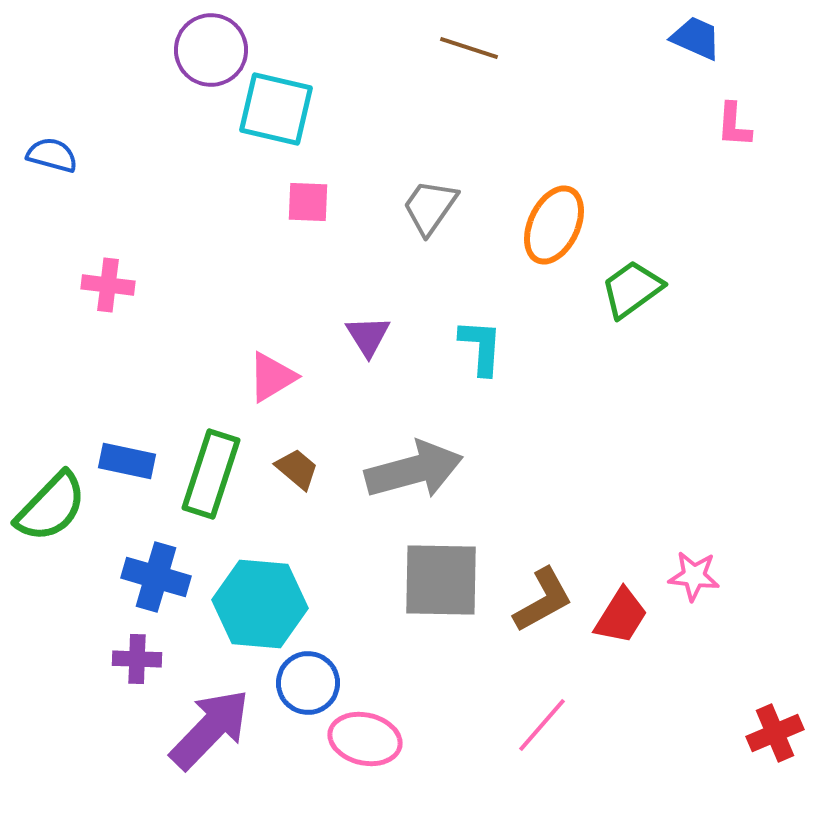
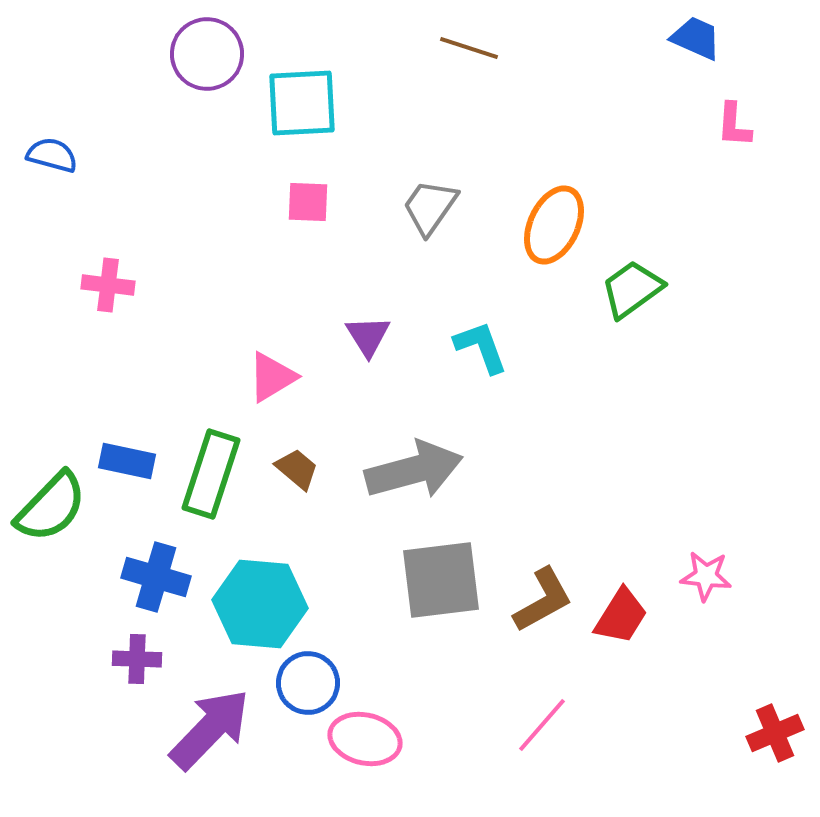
purple circle: moved 4 px left, 4 px down
cyan square: moved 26 px right, 6 px up; rotated 16 degrees counterclockwise
cyan L-shape: rotated 24 degrees counterclockwise
pink star: moved 12 px right
gray square: rotated 8 degrees counterclockwise
